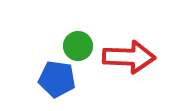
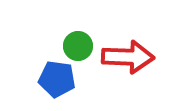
red arrow: moved 1 px left
